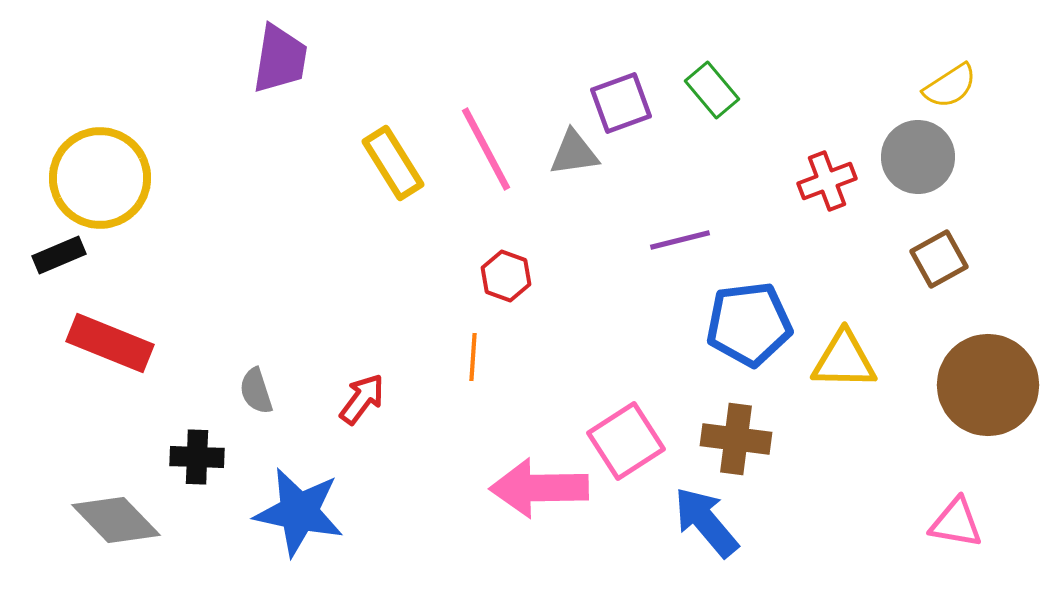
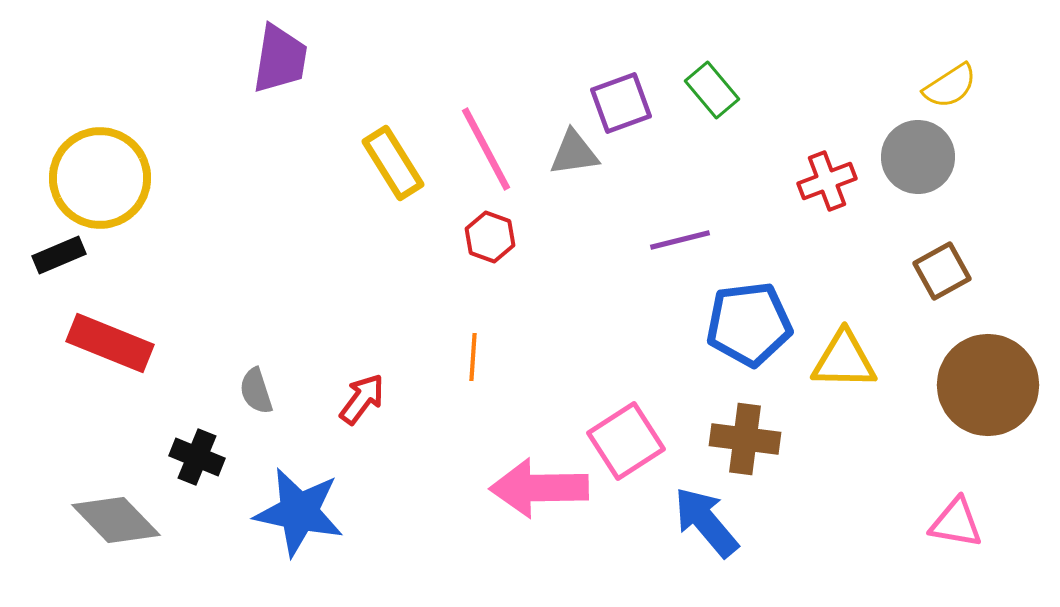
brown square: moved 3 px right, 12 px down
red hexagon: moved 16 px left, 39 px up
brown cross: moved 9 px right
black cross: rotated 20 degrees clockwise
